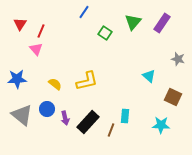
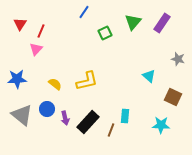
green square: rotated 32 degrees clockwise
pink triangle: rotated 24 degrees clockwise
